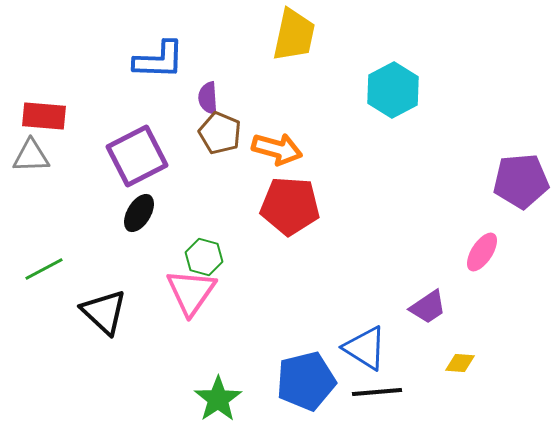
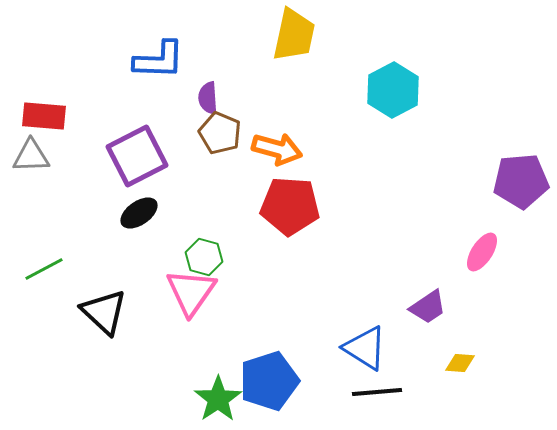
black ellipse: rotated 24 degrees clockwise
blue pentagon: moved 37 px left; rotated 4 degrees counterclockwise
